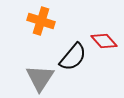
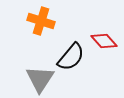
black semicircle: moved 2 px left
gray triangle: moved 1 px down
